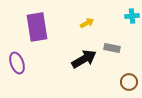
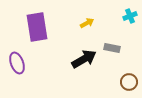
cyan cross: moved 2 px left; rotated 16 degrees counterclockwise
